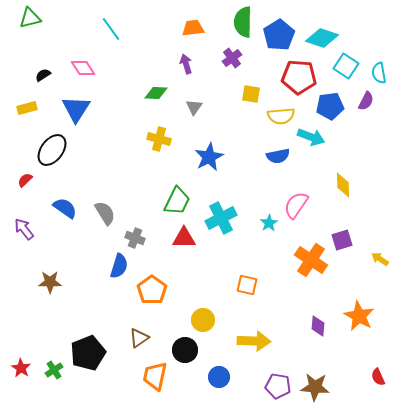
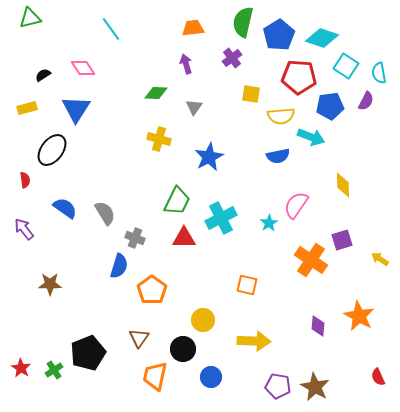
green semicircle at (243, 22): rotated 12 degrees clockwise
red semicircle at (25, 180): rotated 126 degrees clockwise
brown star at (50, 282): moved 2 px down
brown triangle at (139, 338): rotated 20 degrees counterclockwise
black circle at (185, 350): moved 2 px left, 1 px up
blue circle at (219, 377): moved 8 px left
brown star at (315, 387): rotated 24 degrees clockwise
